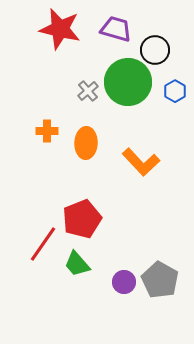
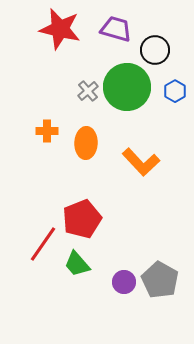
green circle: moved 1 px left, 5 px down
